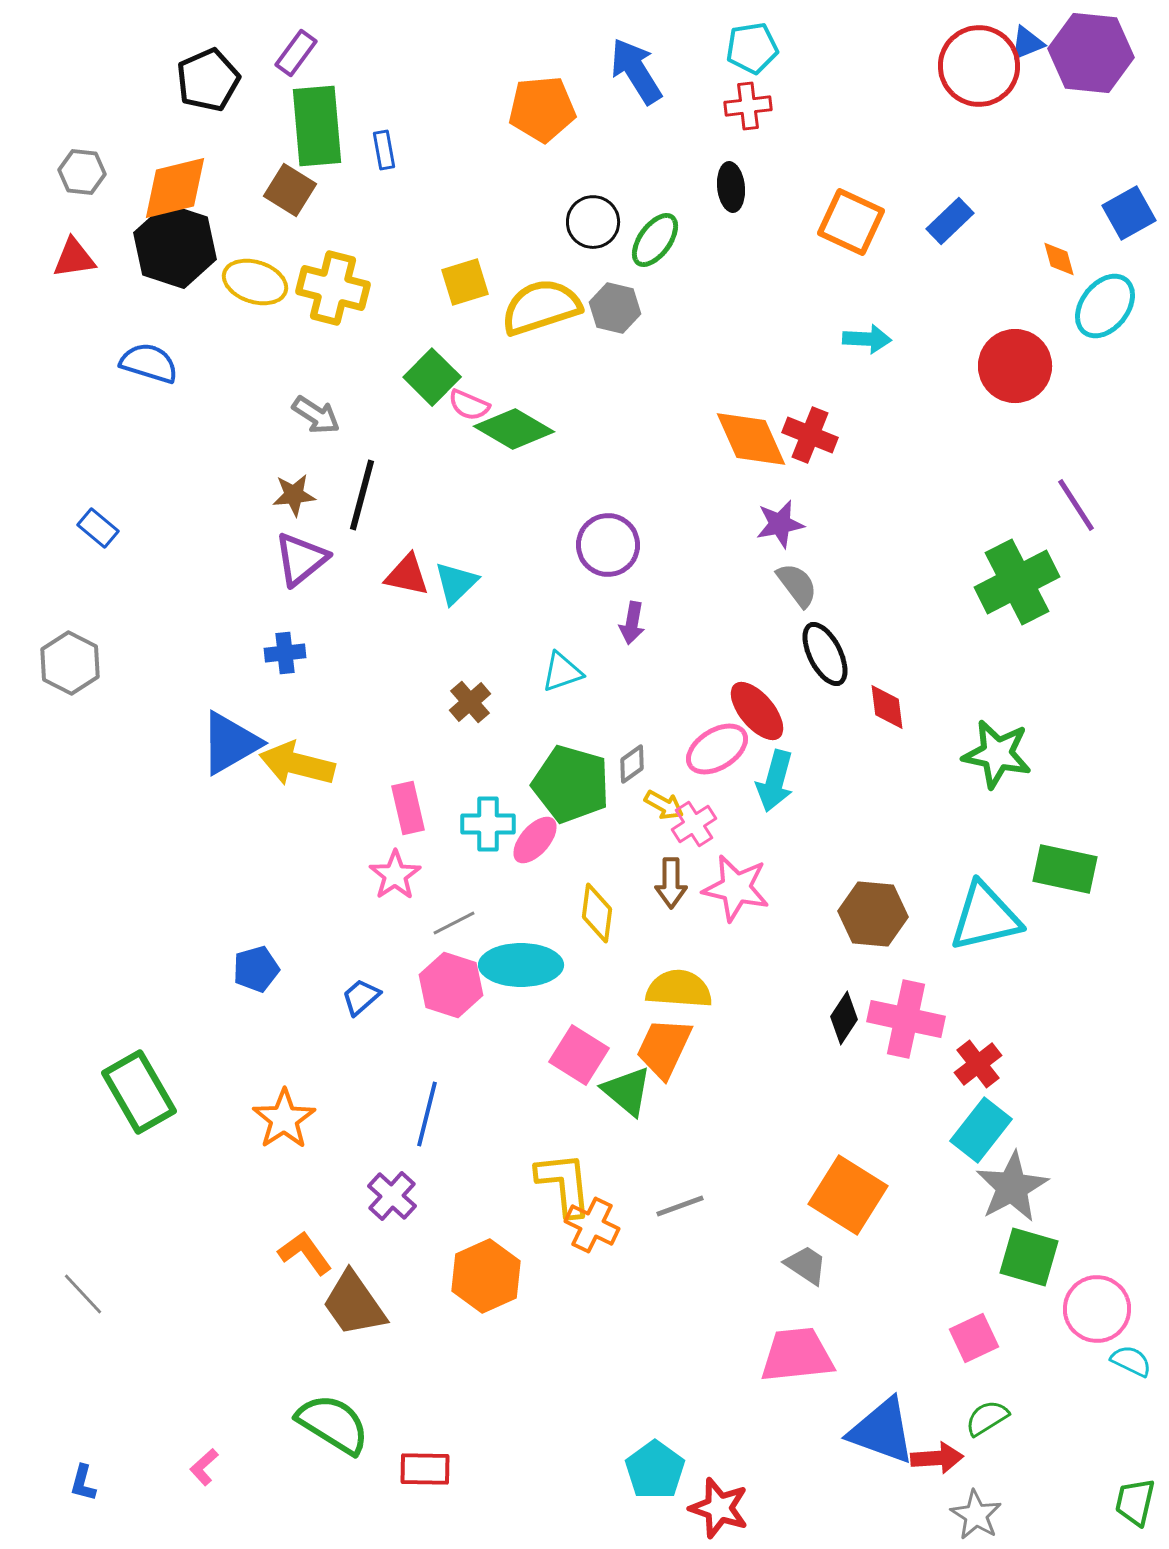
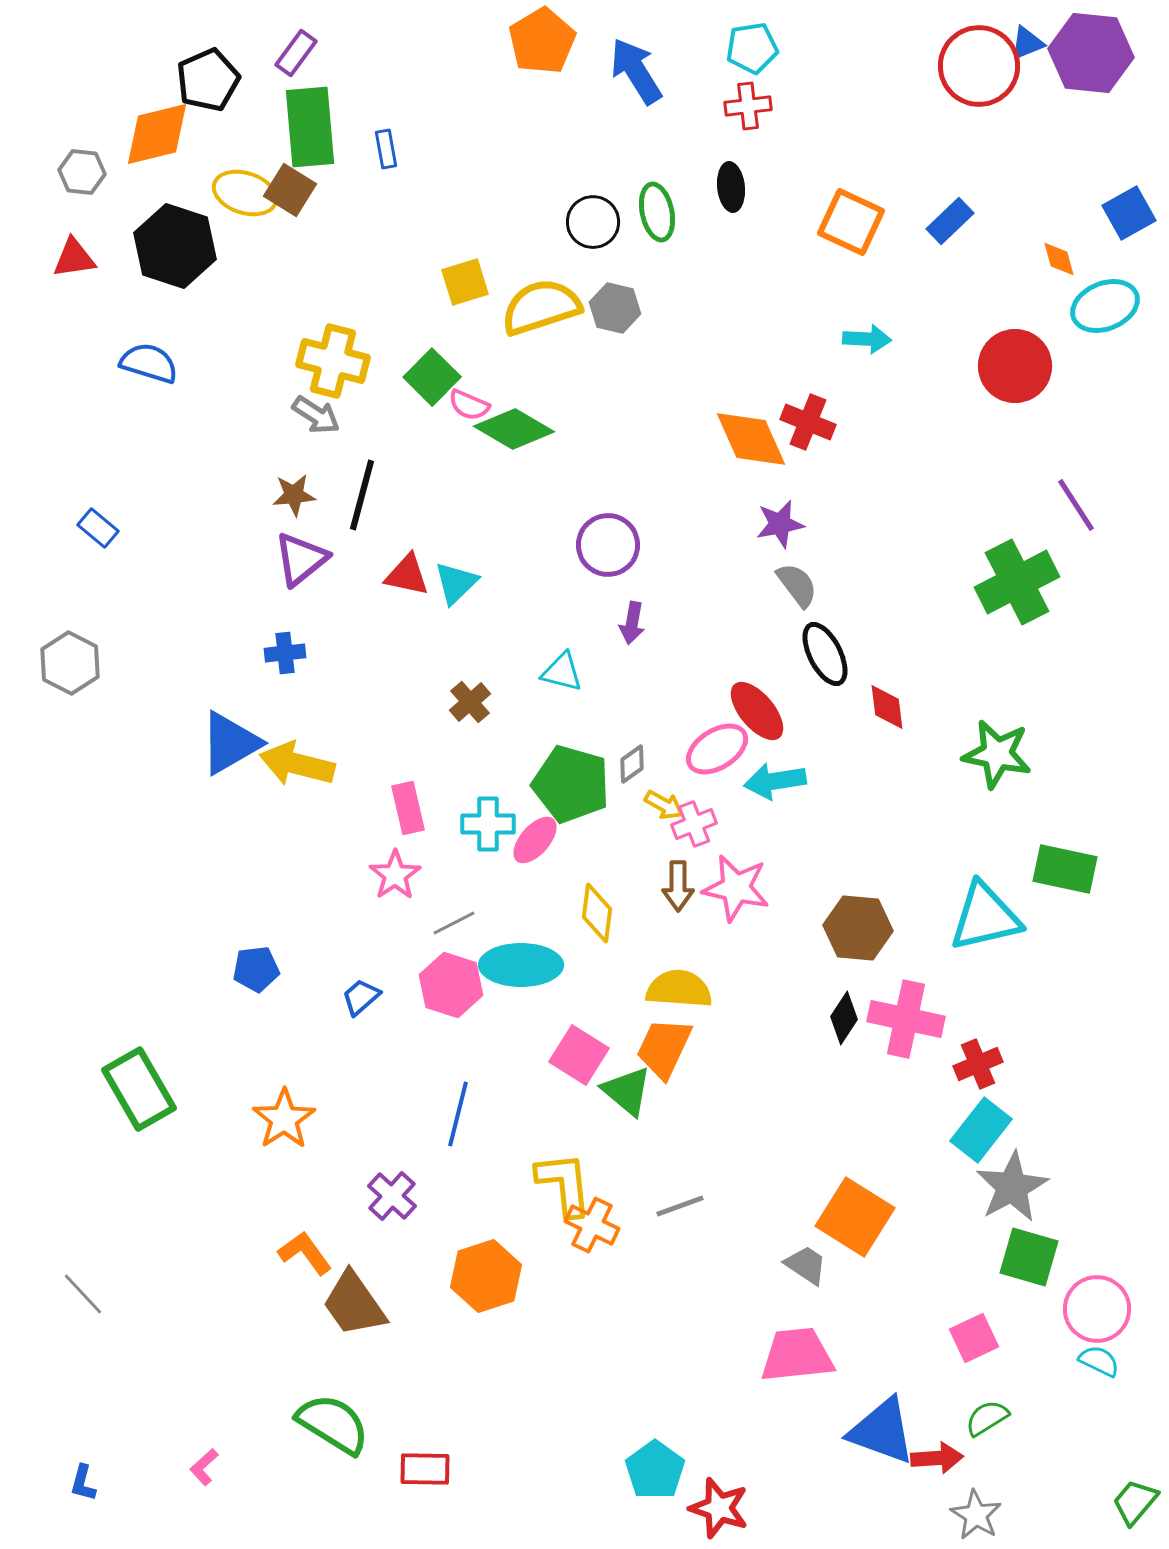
orange pentagon at (542, 109): moved 68 px up; rotated 26 degrees counterclockwise
green rectangle at (317, 126): moved 7 px left, 1 px down
blue rectangle at (384, 150): moved 2 px right, 1 px up
orange diamond at (175, 188): moved 18 px left, 54 px up
green ellipse at (655, 240): moved 2 px right, 28 px up; rotated 48 degrees counterclockwise
yellow ellipse at (255, 282): moved 10 px left, 89 px up
yellow cross at (333, 288): moved 73 px down
cyan ellipse at (1105, 306): rotated 30 degrees clockwise
red cross at (810, 435): moved 2 px left, 13 px up
cyan triangle at (562, 672): rotated 33 degrees clockwise
cyan arrow at (775, 781): rotated 66 degrees clockwise
pink cross at (694, 824): rotated 12 degrees clockwise
brown arrow at (671, 883): moved 7 px right, 3 px down
brown hexagon at (873, 914): moved 15 px left, 14 px down
blue pentagon at (256, 969): rotated 9 degrees clockwise
red cross at (978, 1064): rotated 15 degrees clockwise
green rectangle at (139, 1092): moved 3 px up
blue line at (427, 1114): moved 31 px right
orange square at (848, 1195): moved 7 px right, 22 px down
orange hexagon at (486, 1276): rotated 6 degrees clockwise
cyan semicircle at (1131, 1361): moved 32 px left
green trapezoid at (1135, 1502): rotated 27 degrees clockwise
